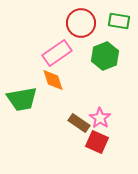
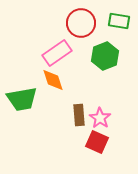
brown rectangle: moved 8 px up; rotated 50 degrees clockwise
